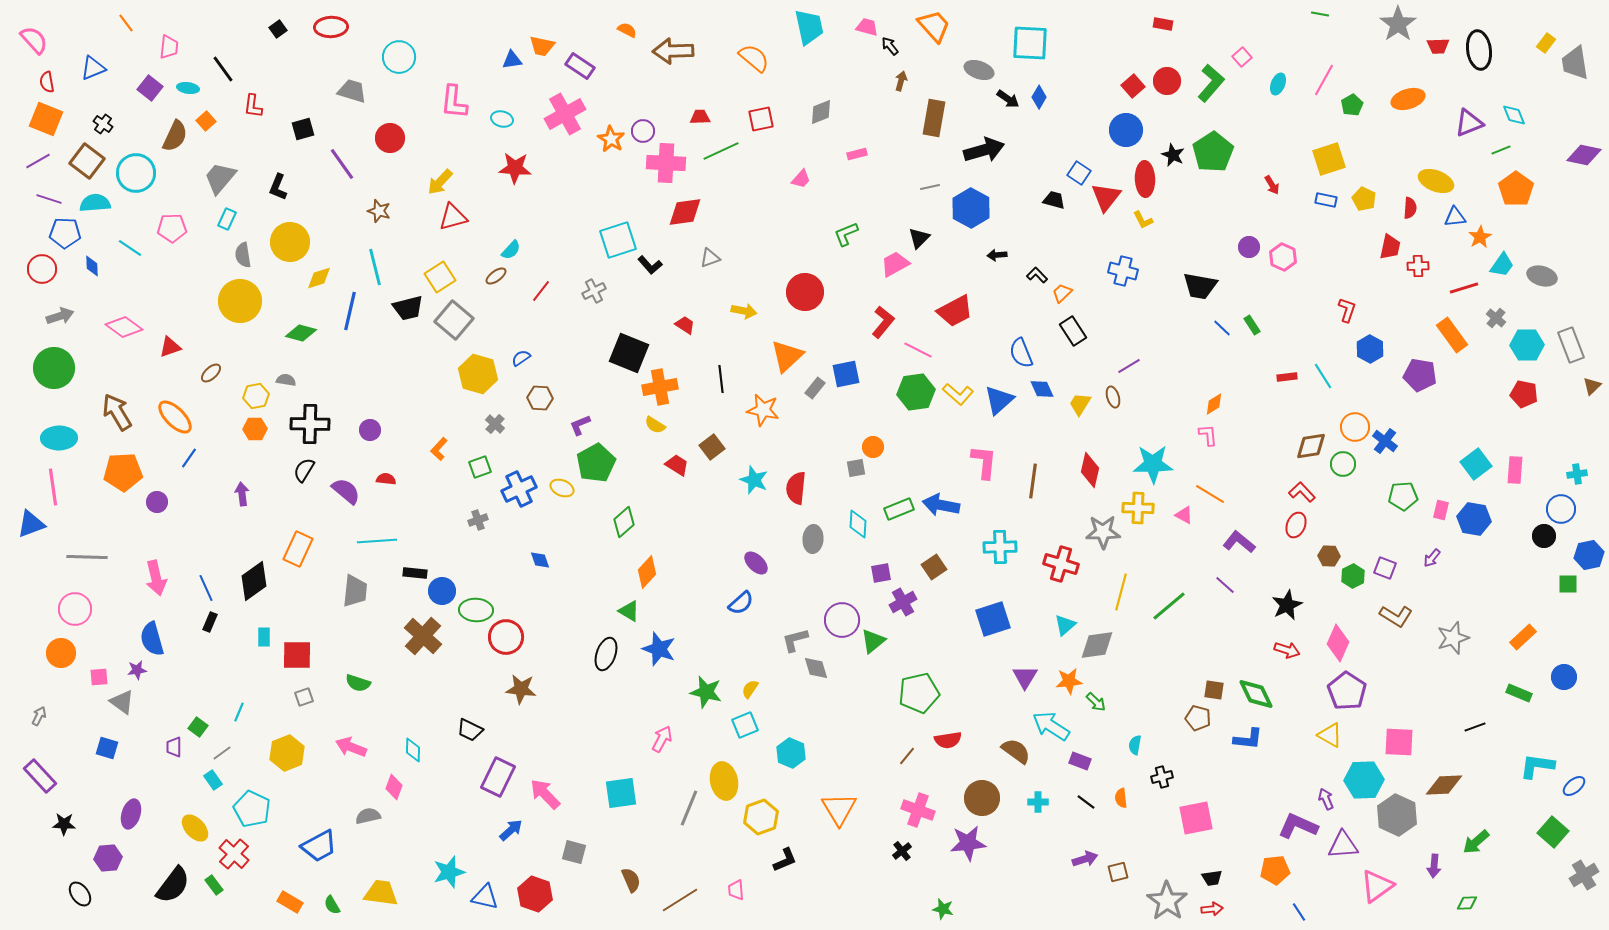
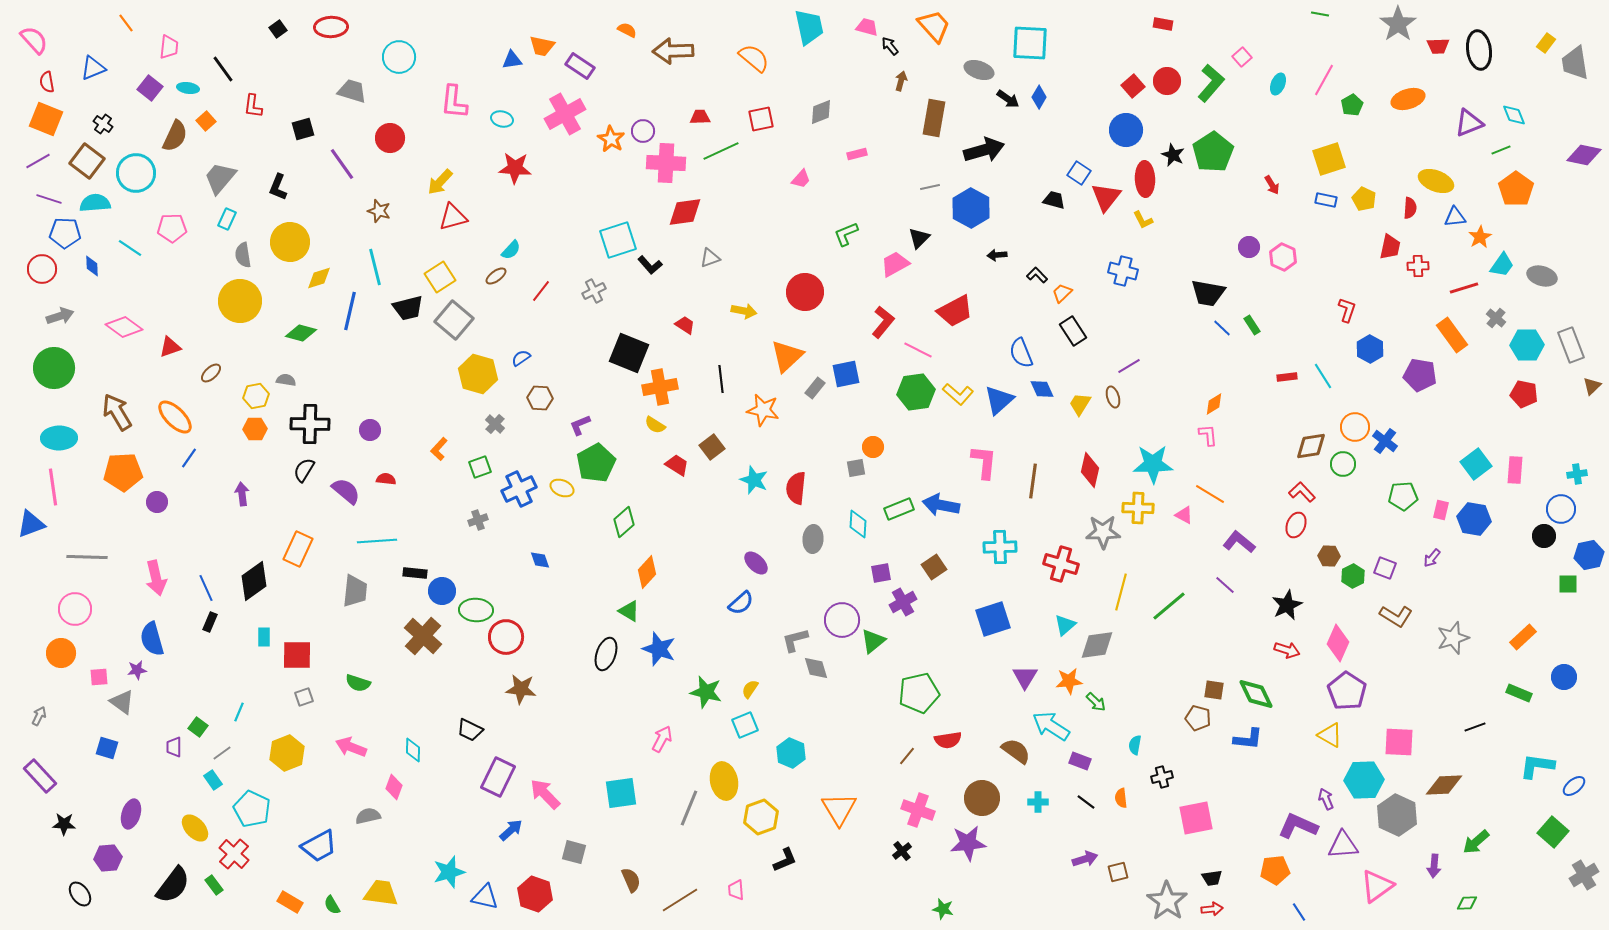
black trapezoid at (1200, 286): moved 8 px right, 7 px down
